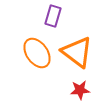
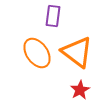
purple rectangle: rotated 10 degrees counterclockwise
red star: rotated 24 degrees counterclockwise
